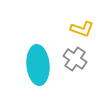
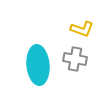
gray cross: rotated 25 degrees counterclockwise
